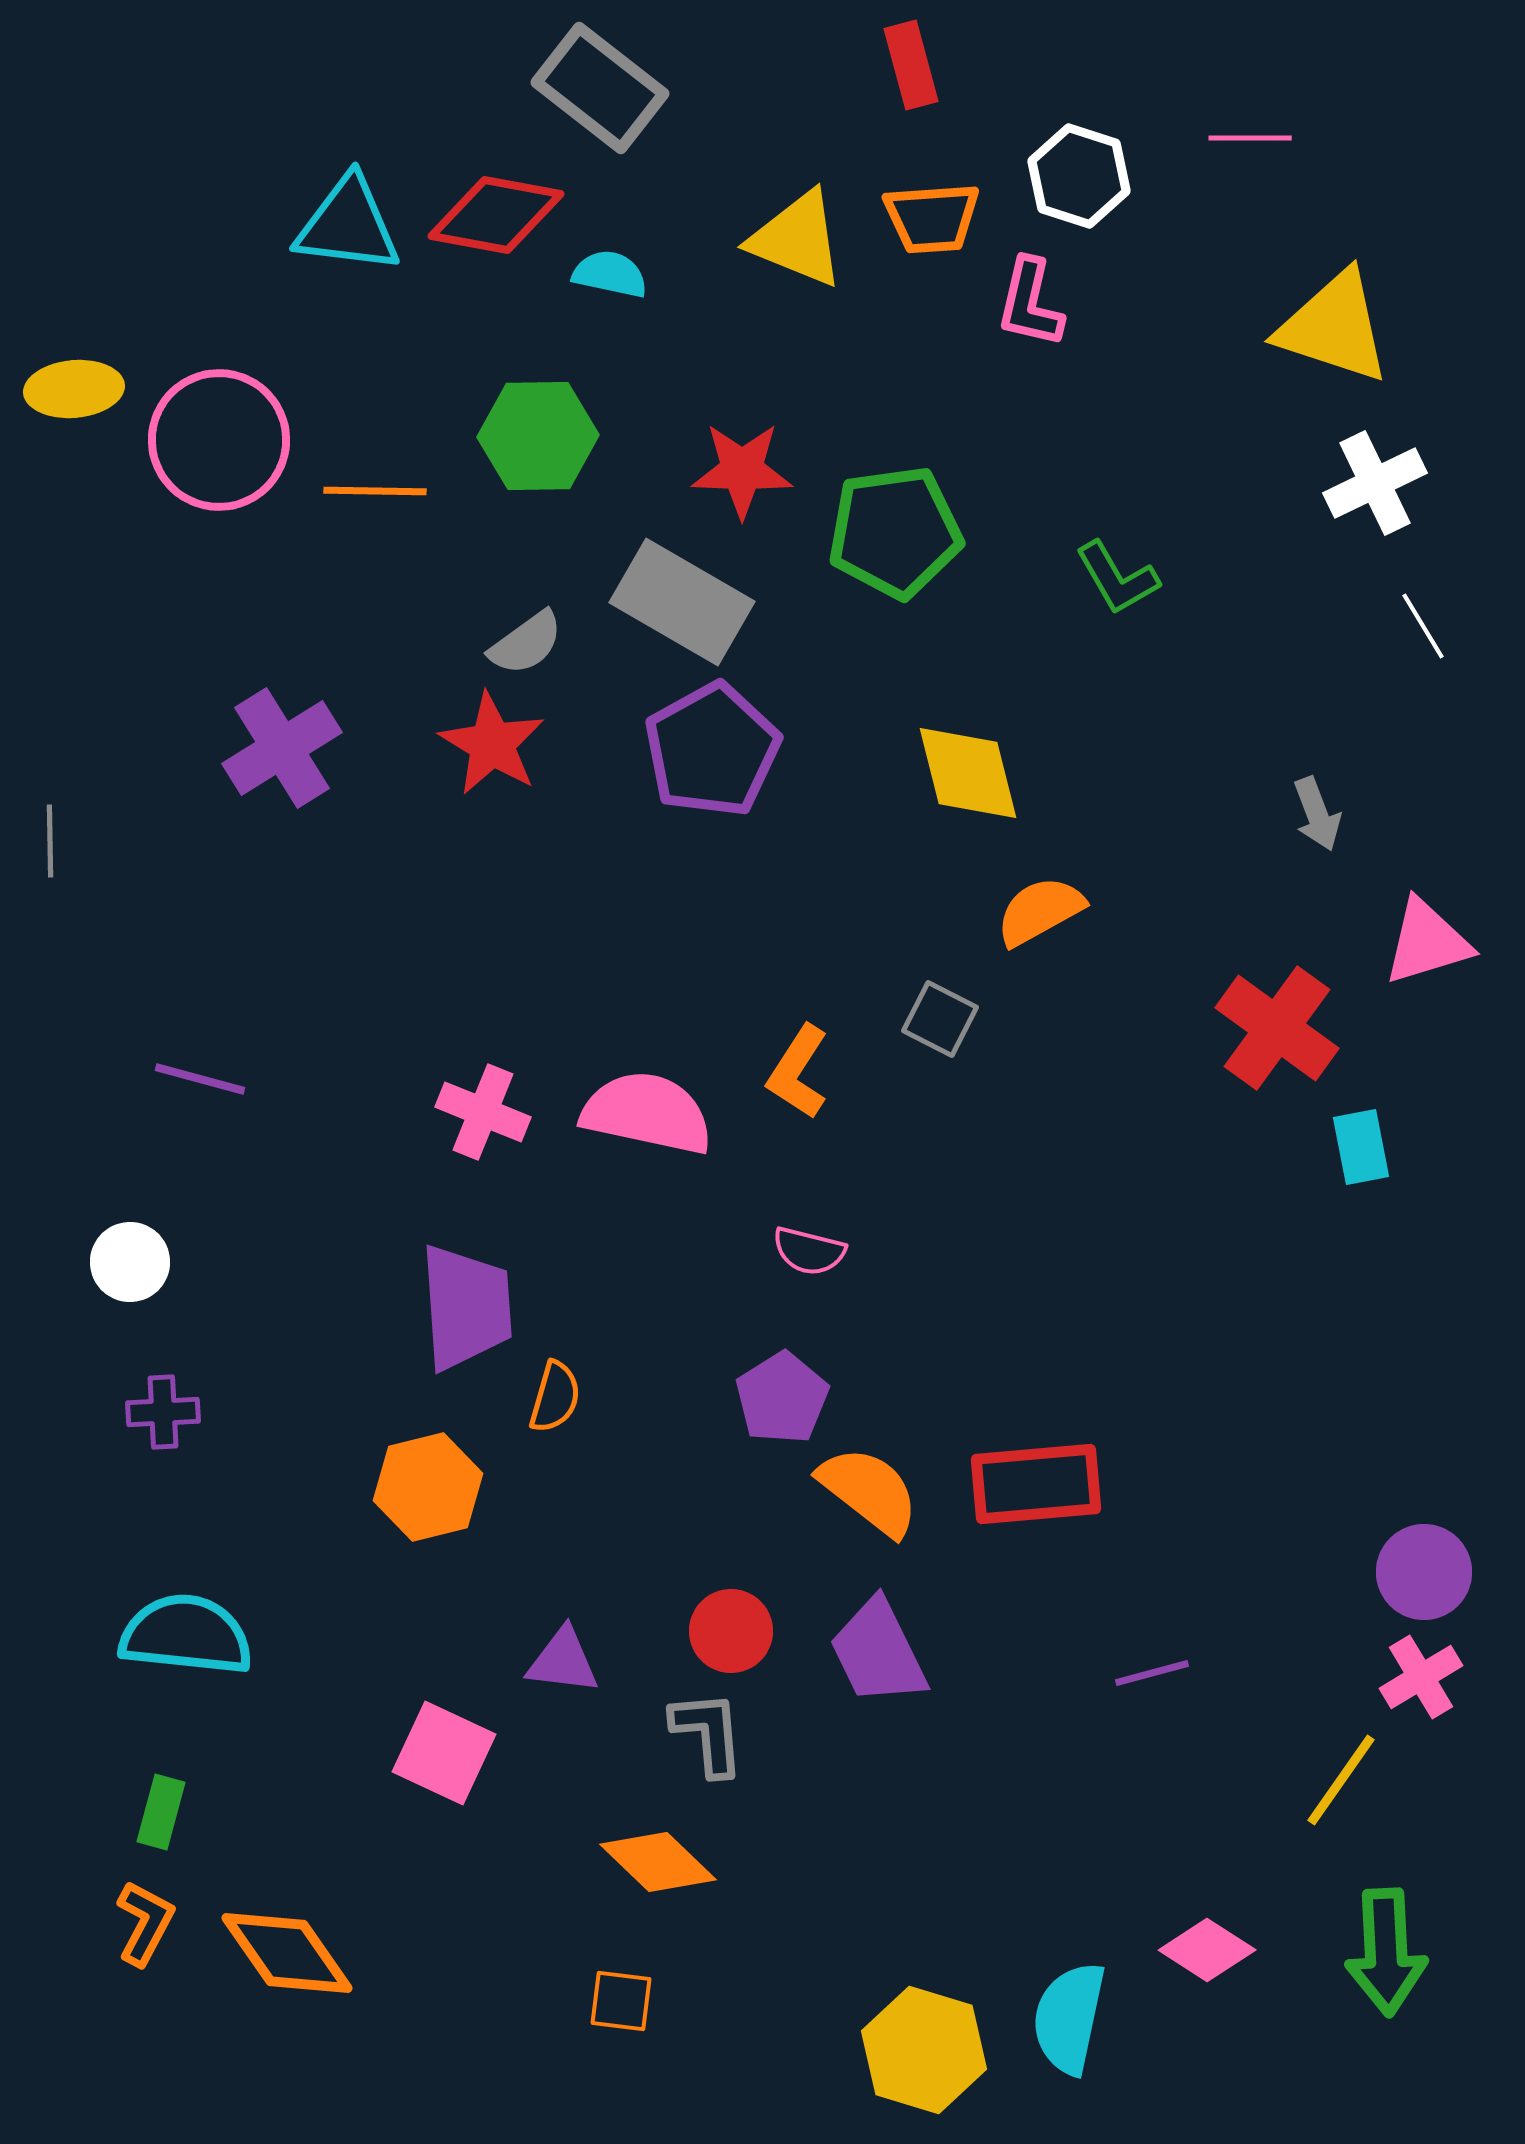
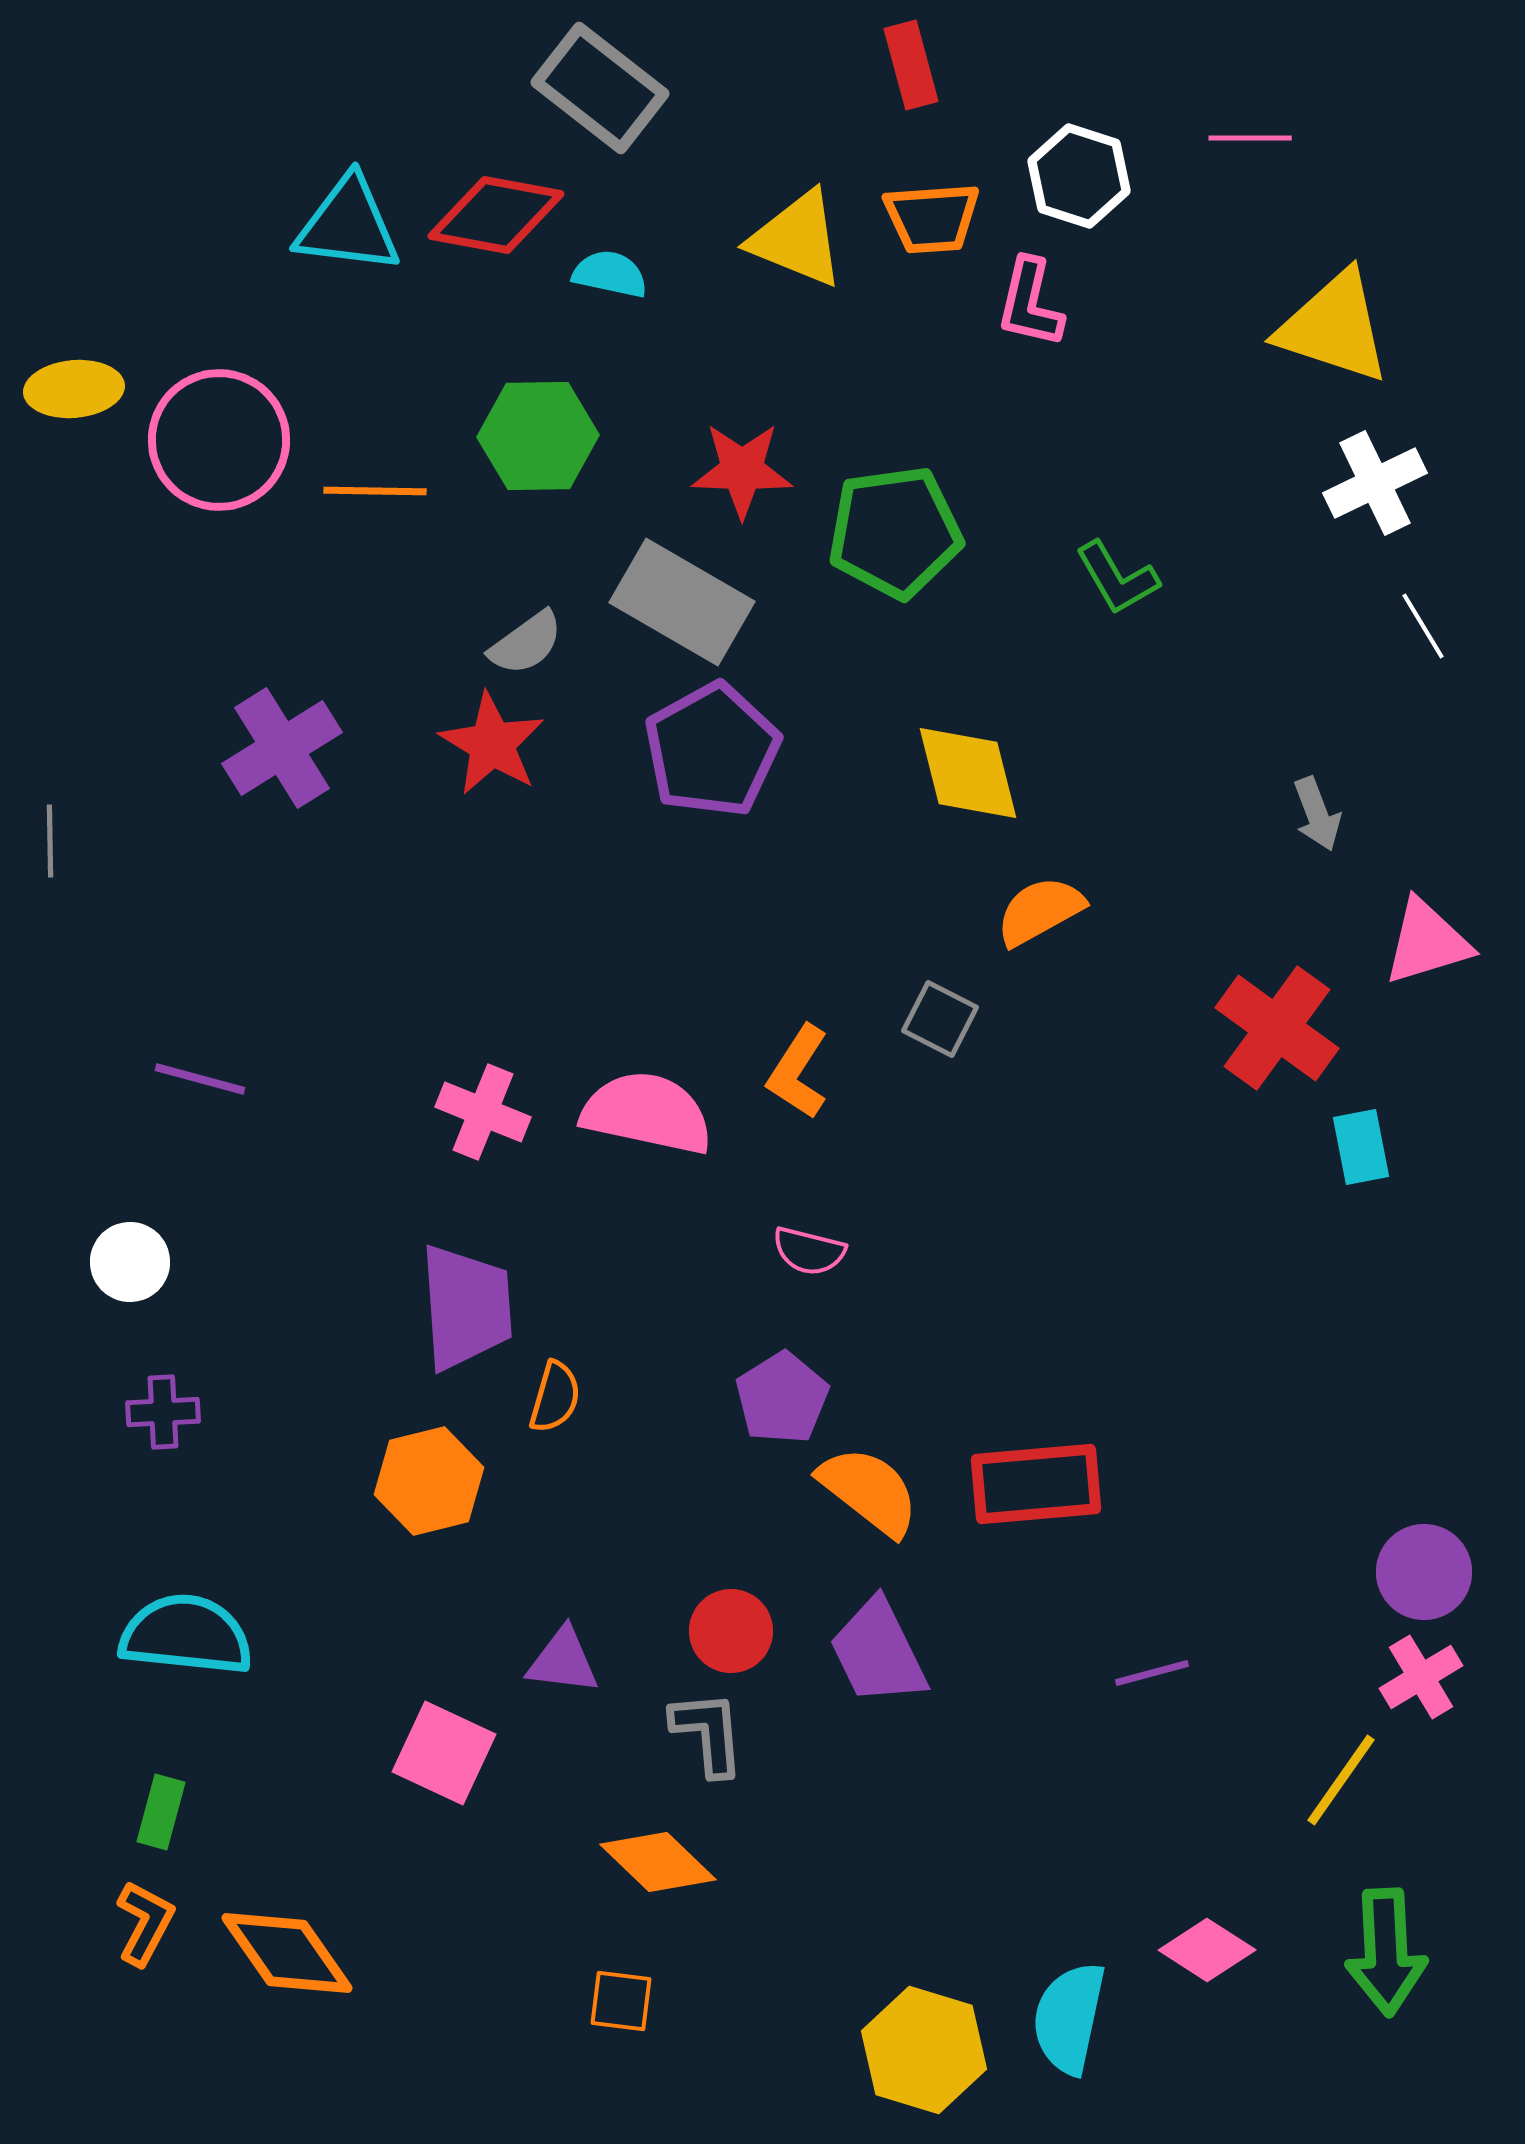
orange hexagon at (428, 1487): moved 1 px right, 6 px up
